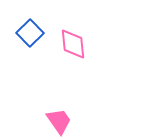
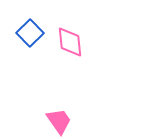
pink diamond: moved 3 px left, 2 px up
